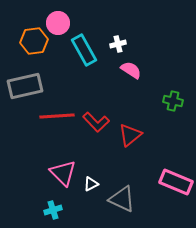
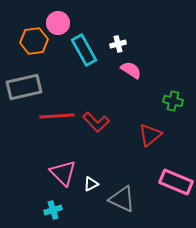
gray rectangle: moved 1 px left, 1 px down
red triangle: moved 20 px right
